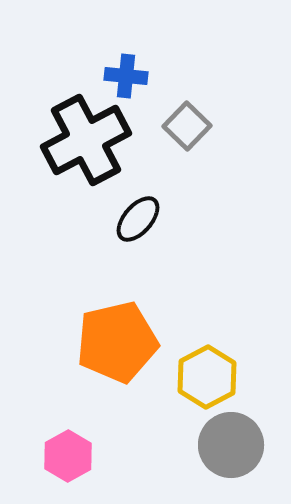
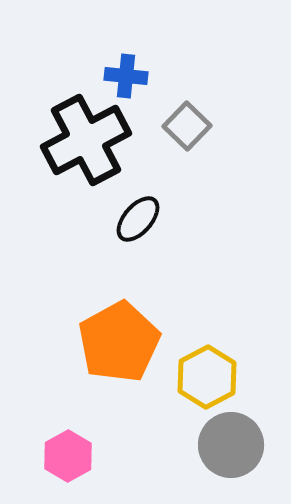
orange pentagon: moved 2 px right; rotated 16 degrees counterclockwise
